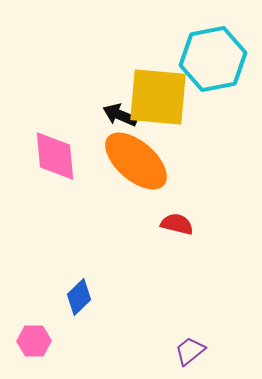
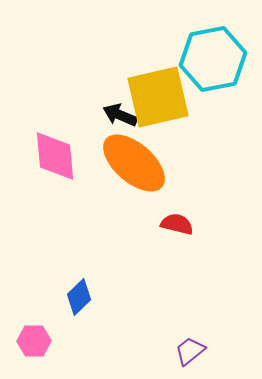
yellow square: rotated 18 degrees counterclockwise
orange ellipse: moved 2 px left, 2 px down
